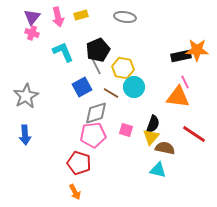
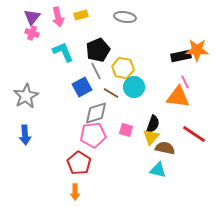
gray line: moved 5 px down
red pentagon: rotated 15 degrees clockwise
orange arrow: rotated 28 degrees clockwise
